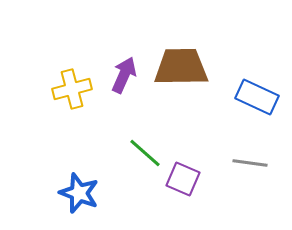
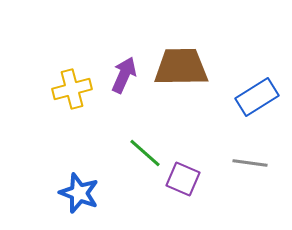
blue rectangle: rotated 57 degrees counterclockwise
